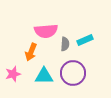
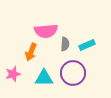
cyan rectangle: moved 2 px right, 5 px down
cyan triangle: moved 2 px down
